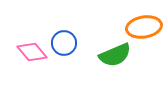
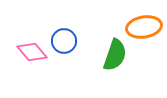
blue circle: moved 2 px up
green semicircle: rotated 48 degrees counterclockwise
